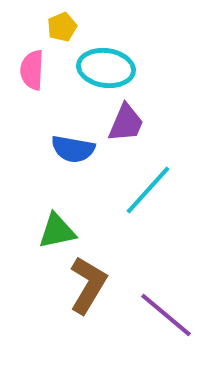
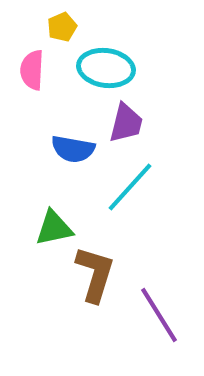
purple trapezoid: rotated 9 degrees counterclockwise
cyan line: moved 18 px left, 3 px up
green triangle: moved 3 px left, 3 px up
brown L-shape: moved 7 px right, 11 px up; rotated 14 degrees counterclockwise
purple line: moved 7 px left; rotated 18 degrees clockwise
